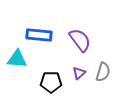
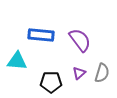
blue rectangle: moved 2 px right
cyan triangle: moved 2 px down
gray semicircle: moved 1 px left, 1 px down
